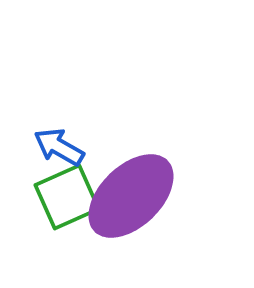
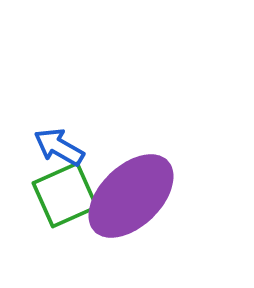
green square: moved 2 px left, 2 px up
